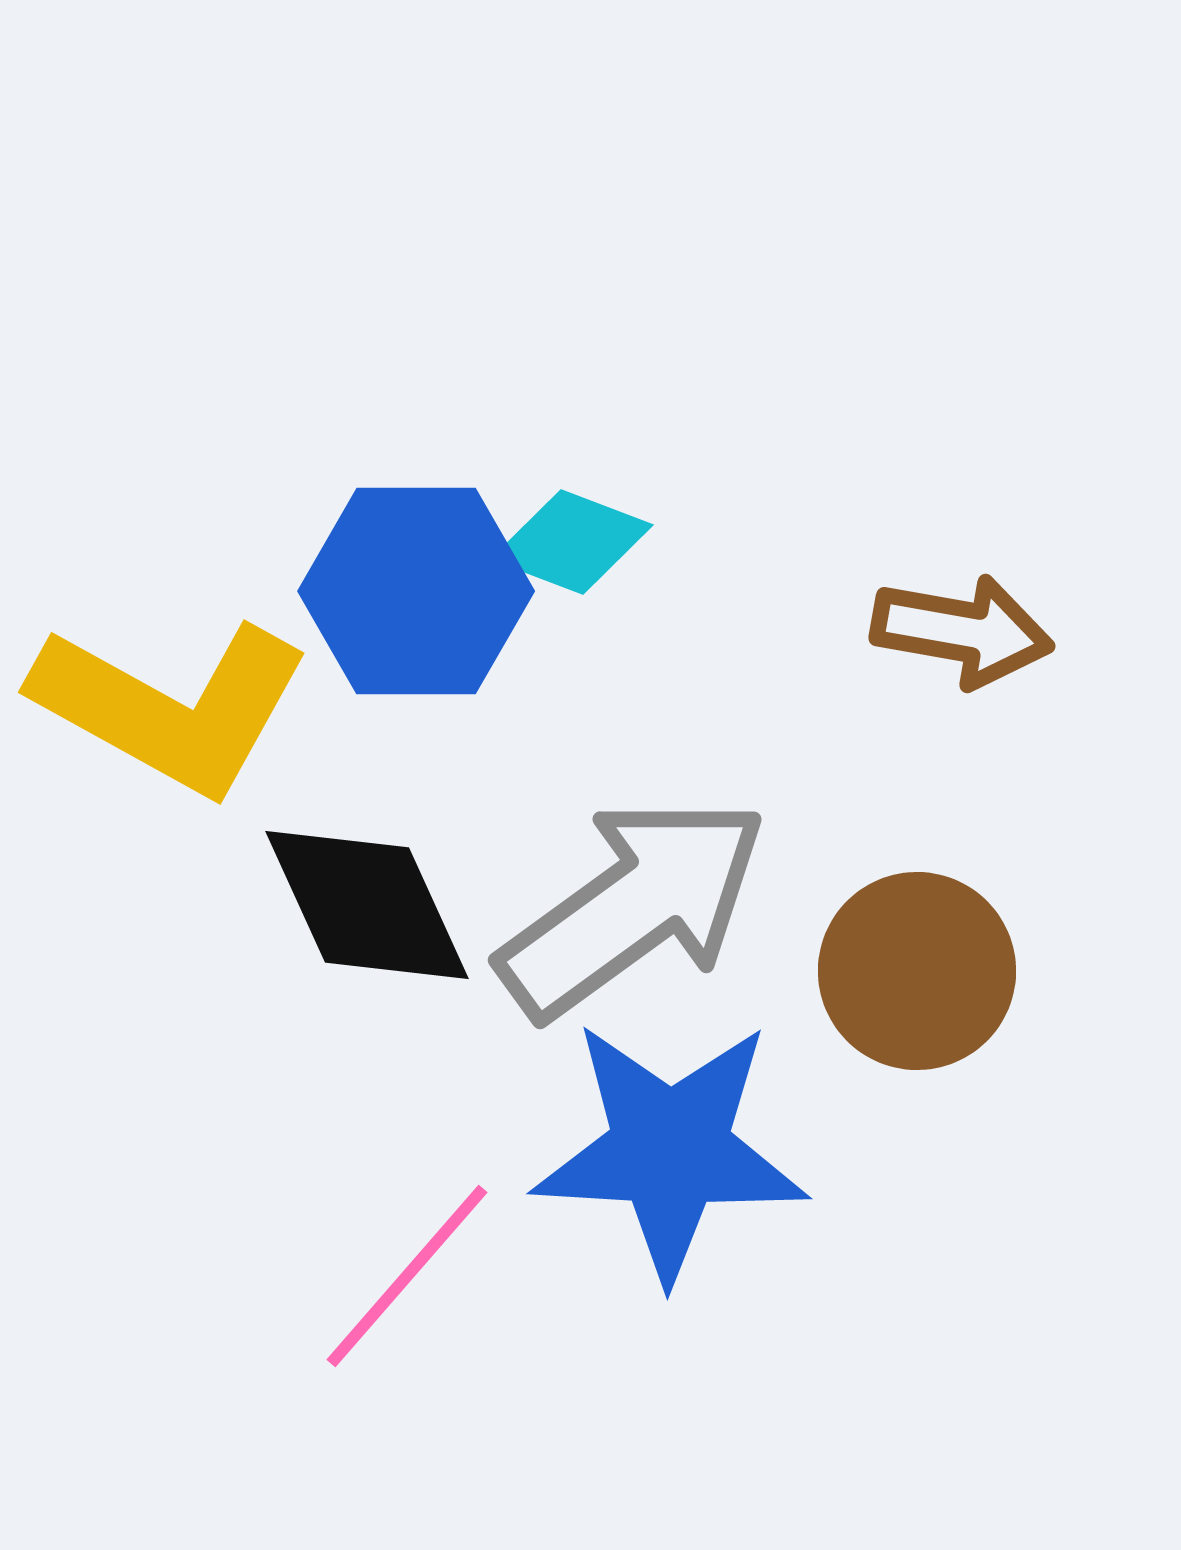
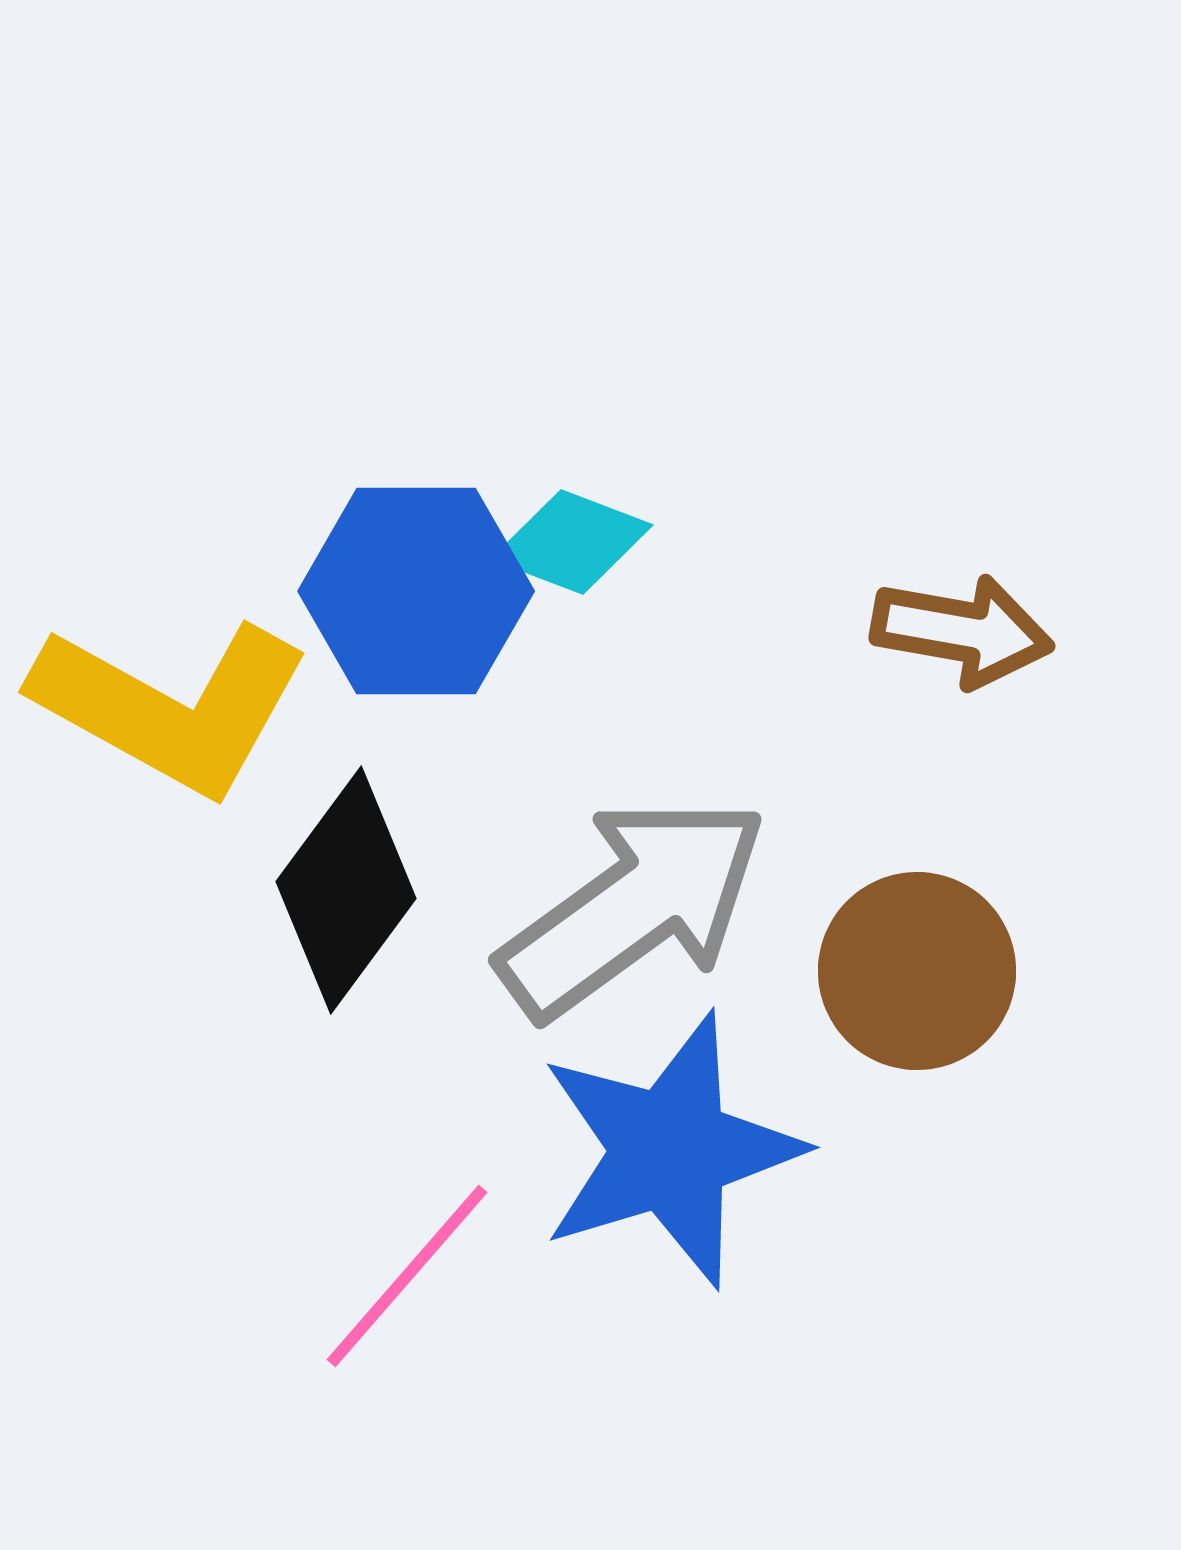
black diamond: moved 21 px left, 15 px up; rotated 61 degrees clockwise
blue star: rotated 20 degrees counterclockwise
